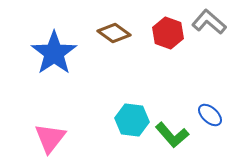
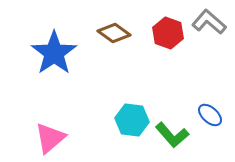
pink triangle: rotated 12 degrees clockwise
